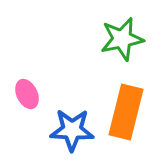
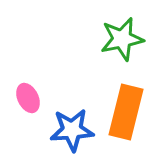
pink ellipse: moved 1 px right, 4 px down
blue star: rotated 6 degrees counterclockwise
